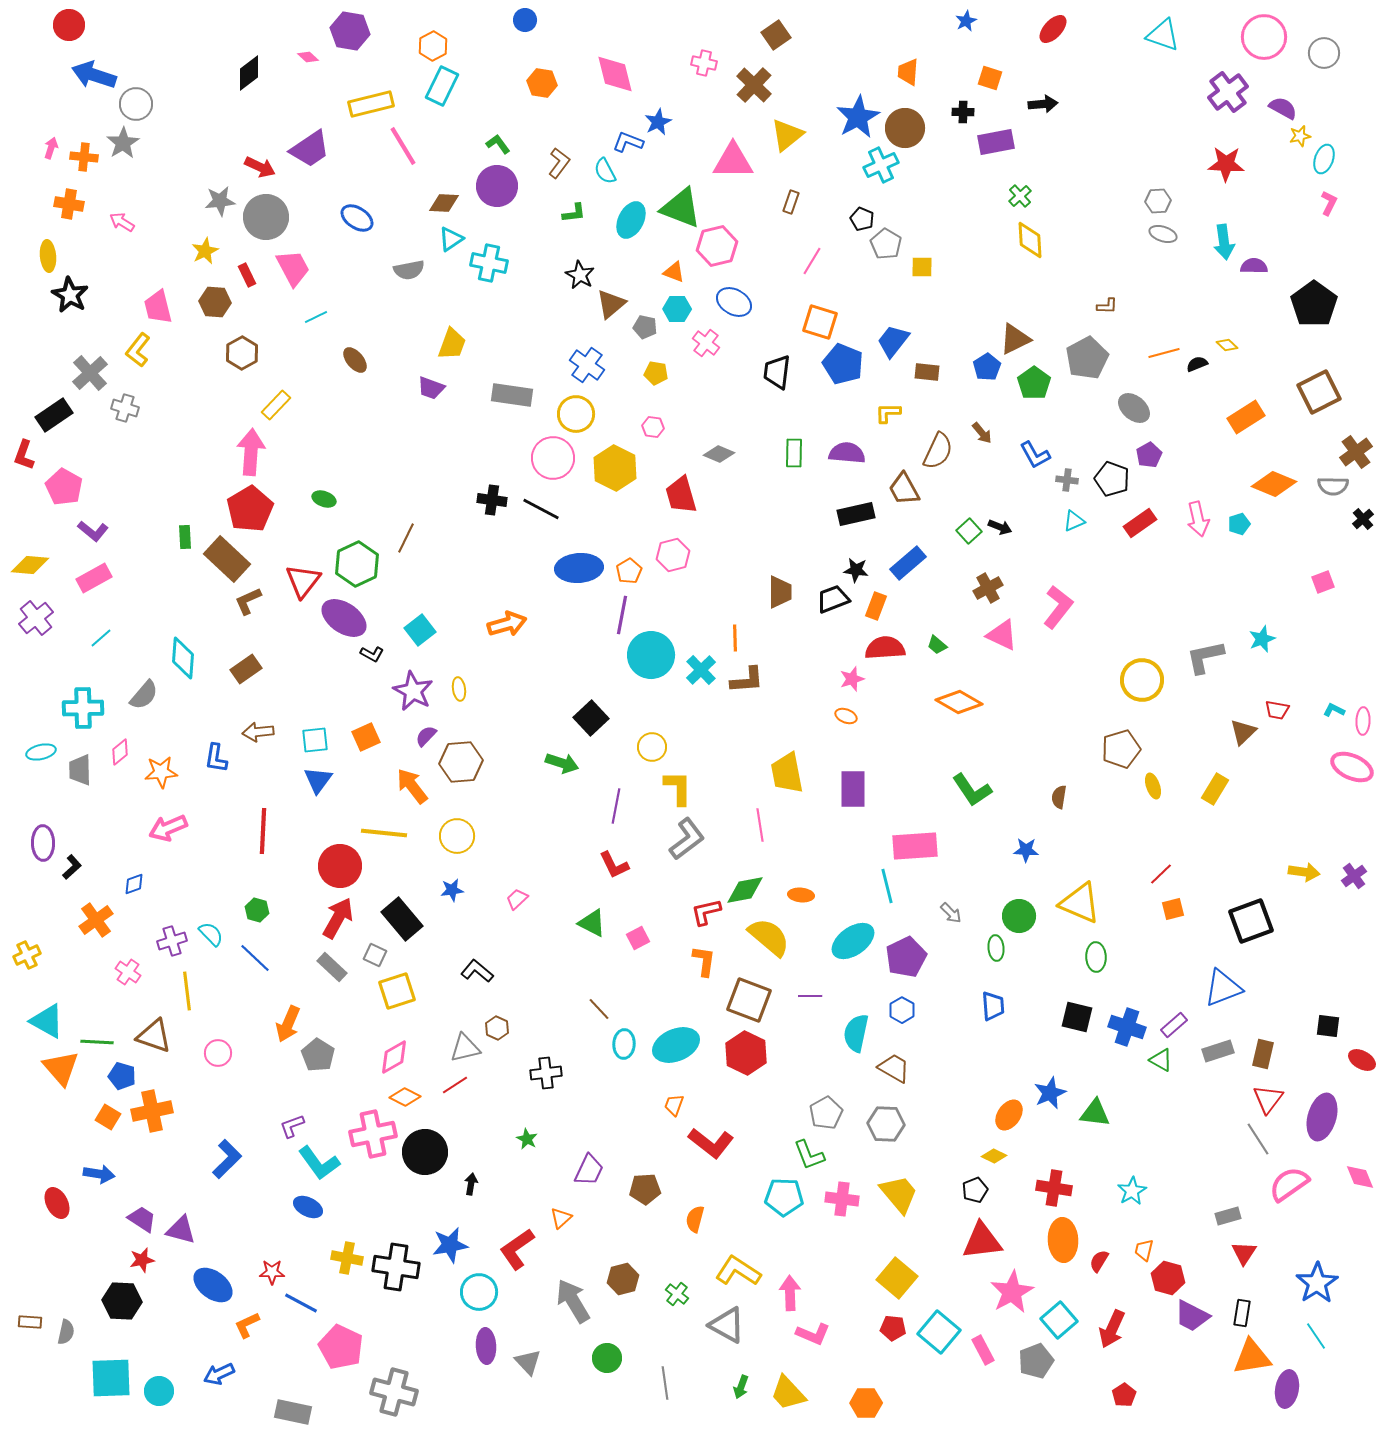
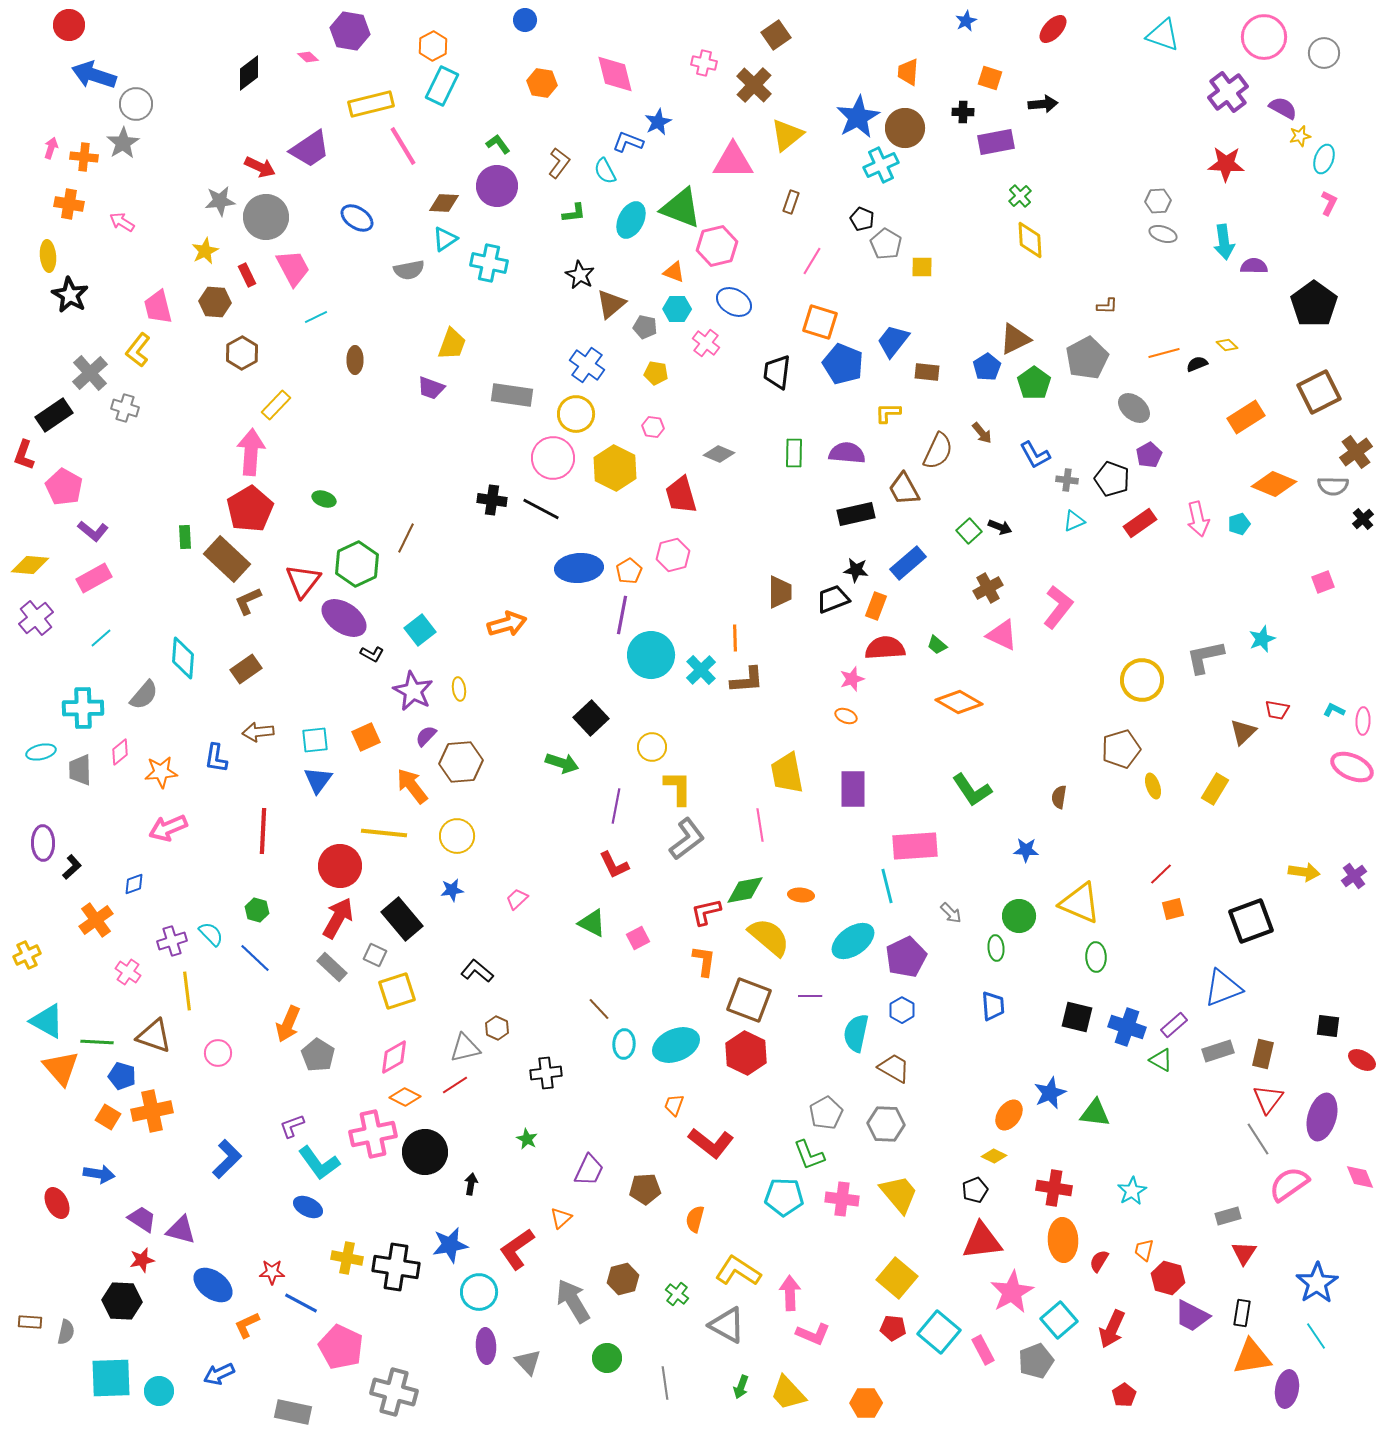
cyan triangle at (451, 239): moved 6 px left
brown ellipse at (355, 360): rotated 40 degrees clockwise
